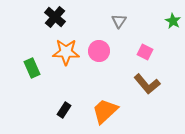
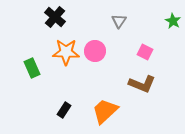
pink circle: moved 4 px left
brown L-shape: moved 5 px left; rotated 28 degrees counterclockwise
